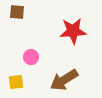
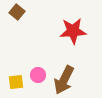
brown square: rotated 35 degrees clockwise
pink circle: moved 7 px right, 18 px down
brown arrow: rotated 32 degrees counterclockwise
